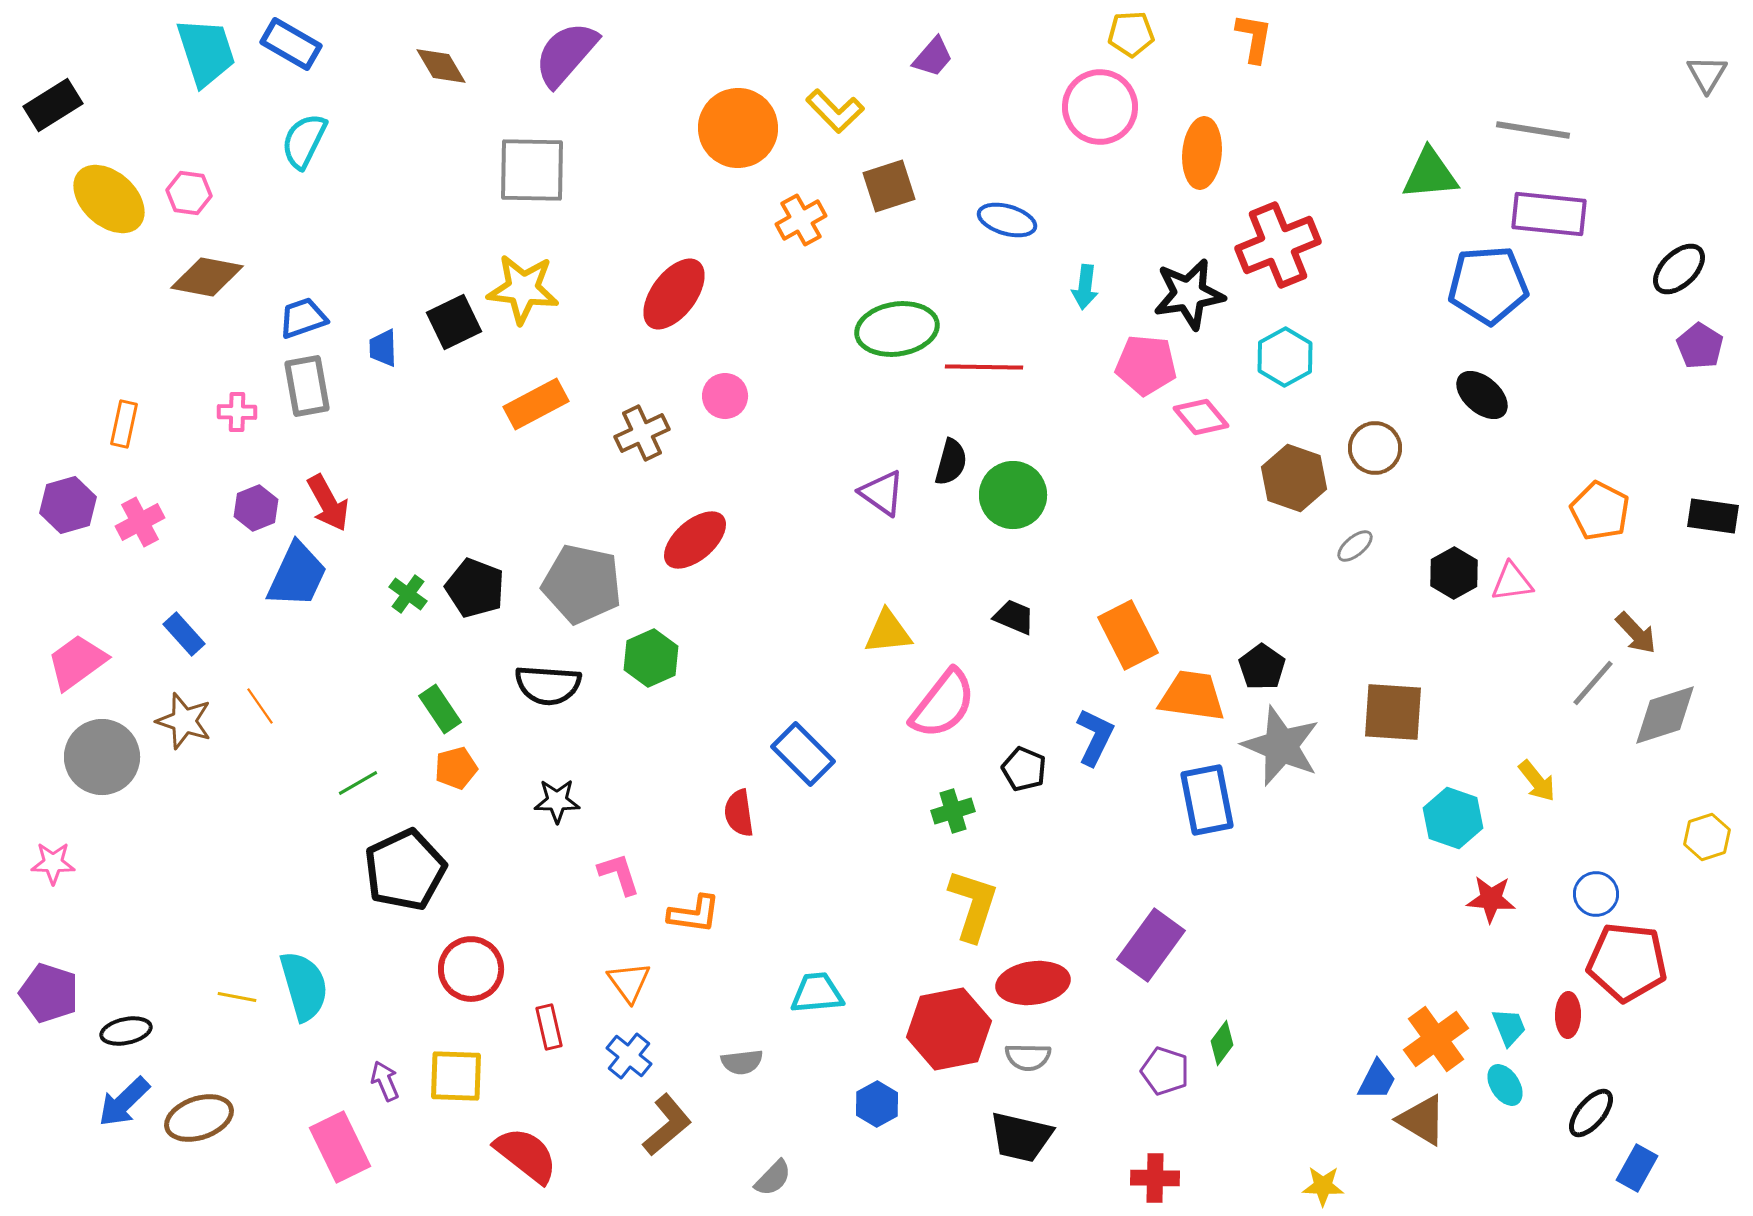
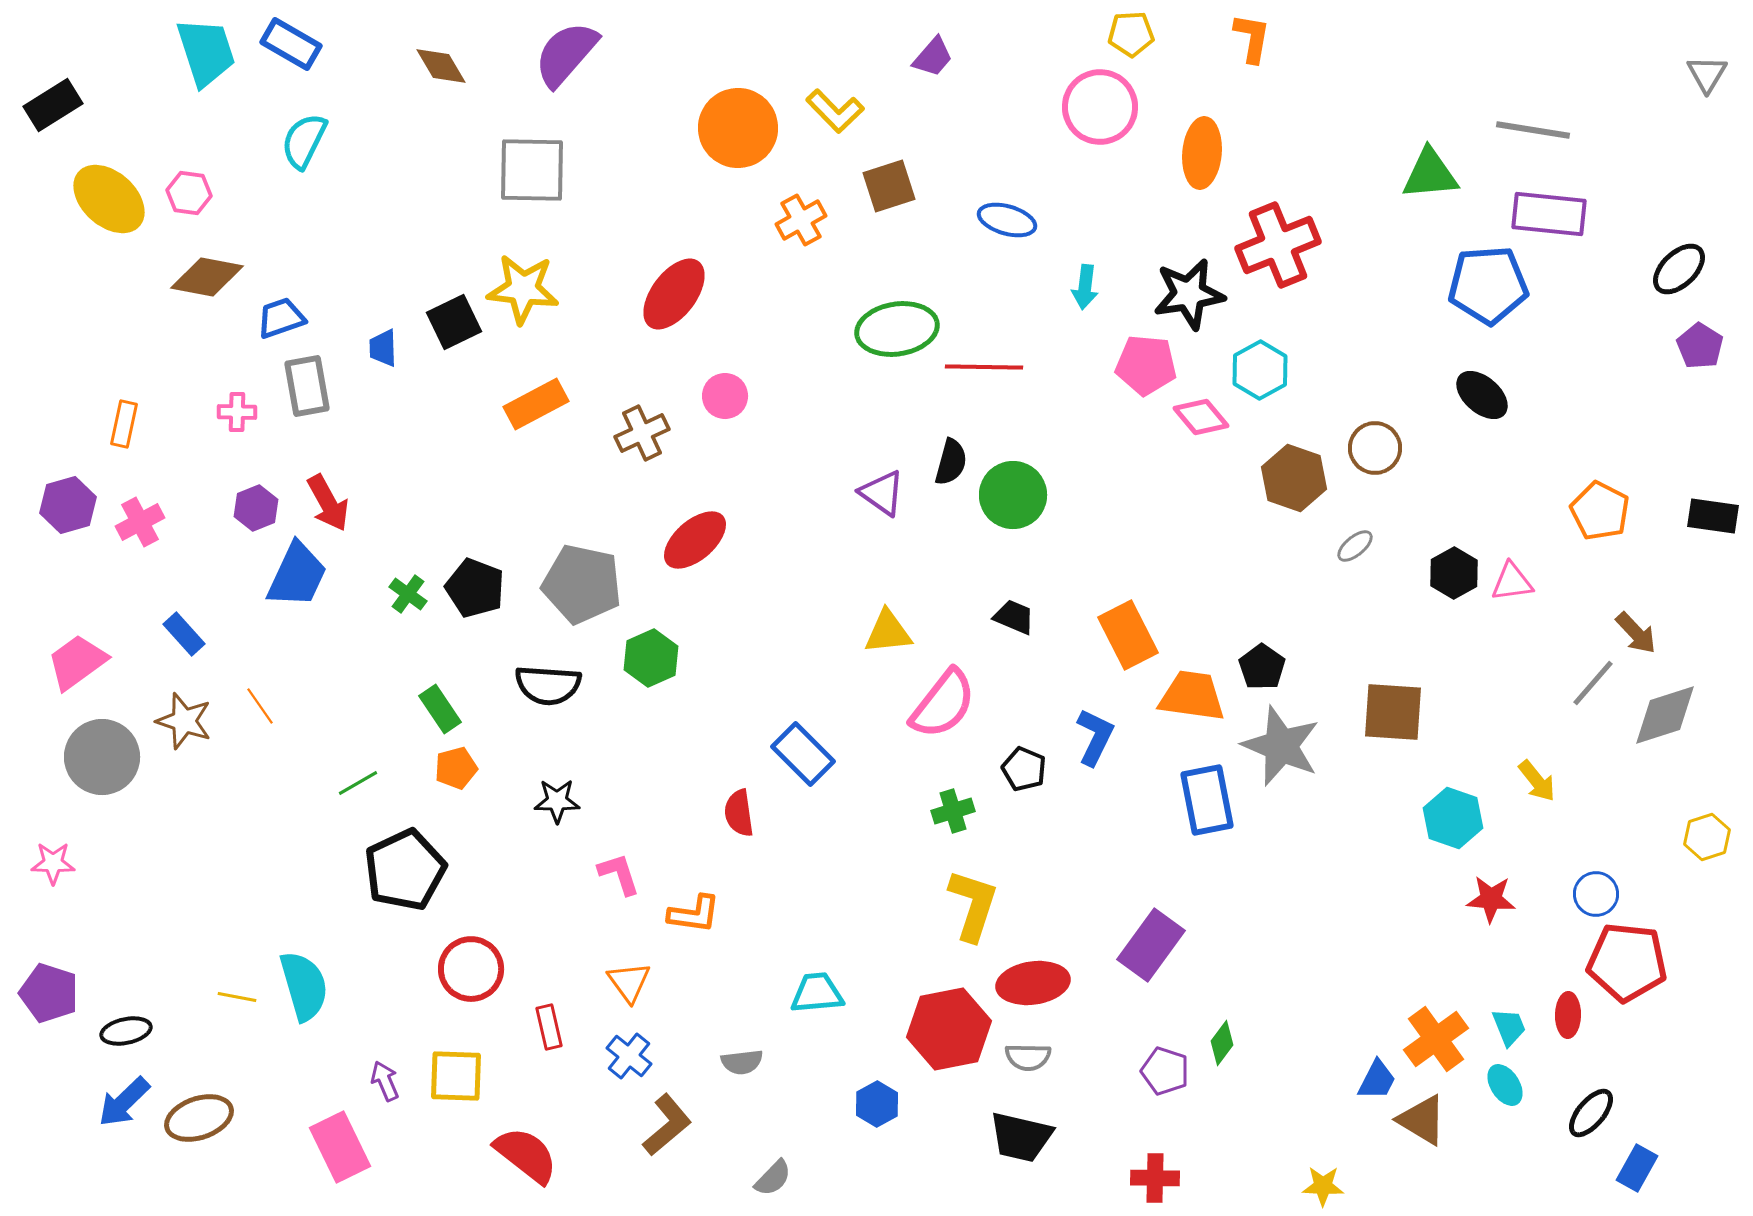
orange L-shape at (1254, 38): moved 2 px left
blue trapezoid at (303, 318): moved 22 px left
cyan hexagon at (1285, 357): moved 25 px left, 13 px down
